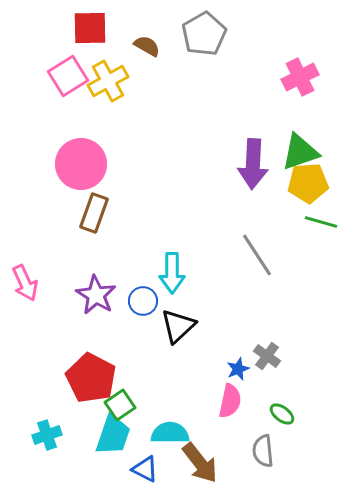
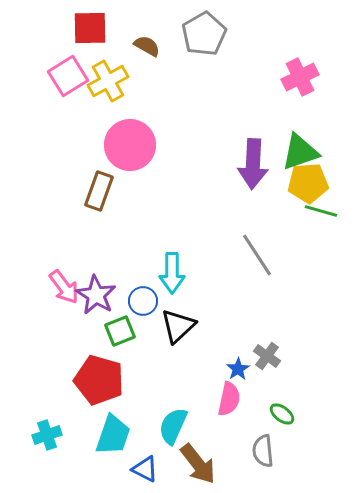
pink circle: moved 49 px right, 19 px up
brown rectangle: moved 5 px right, 22 px up
green line: moved 11 px up
pink arrow: moved 39 px right, 4 px down; rotated 12 degrees counterclockwise
blue star: rotated 10 degrees counterclockwise
red pentagon: moved 8 px right, 2 px down; rotated 12 degrees counterclockwise
pink semicircle: moved 1 px left, 2 px up
green square: moved 74 px up; rotated 12 degrees clockwise
cyan semicircle: moved 3 px right, 7 px up; rotated 66 degrees counterclockwise
brown arrow: moved 2 px left, 1 px down
